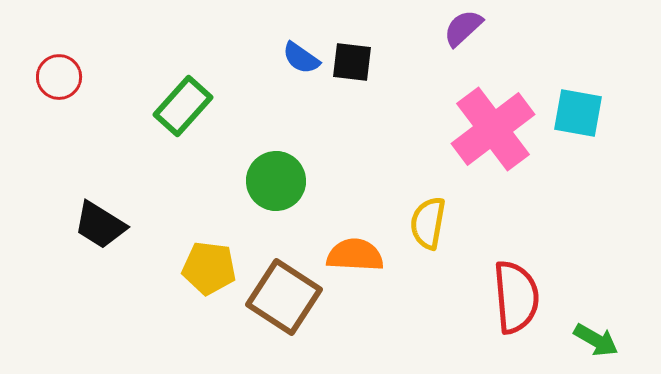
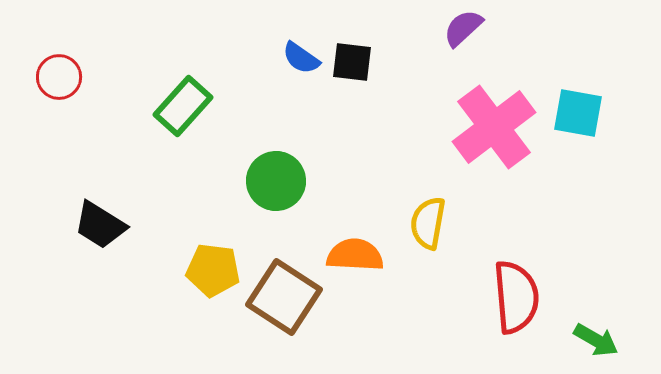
pink cross: moved 1 px right, 2 px up
yellow pentagon: moved 4 px right, 2 px down
